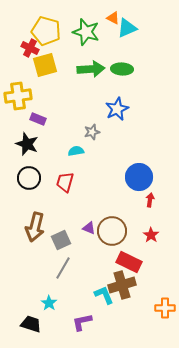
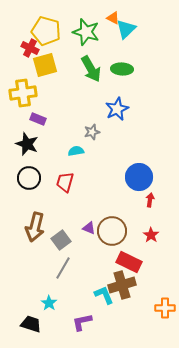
cyan triangle: moved 1 px left, 1 px down; rotated 20 degrees counterclockwise
green arrow: rotated 64 degrees clockwise
yellow cross: moved 5 px right, 3 px up
gray square: rotated 12 degrees counterclockwise
